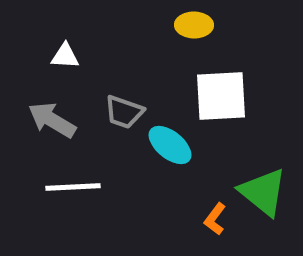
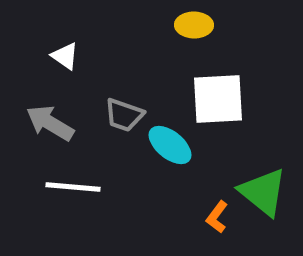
white triangle: rotated 32 degrees clockwise
white square: moved 3 px left, 3 px down
gray trapezoid: moved 3 px down
gray arrow: moved 2 px left, 3 px down
white line: rotated 8 degrees clockwise
orange L-shape: moved 2 px right, 2 px up
